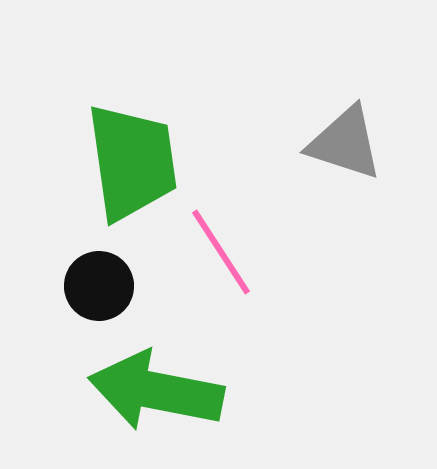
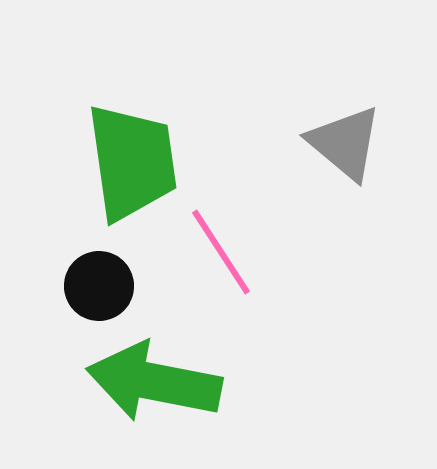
gray triangle: rotated 22 degrees clockwise
green arrow: moved 2 px left, 9 px up
